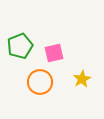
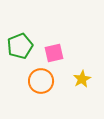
orange circle: moved 1 px right, 1 px up
